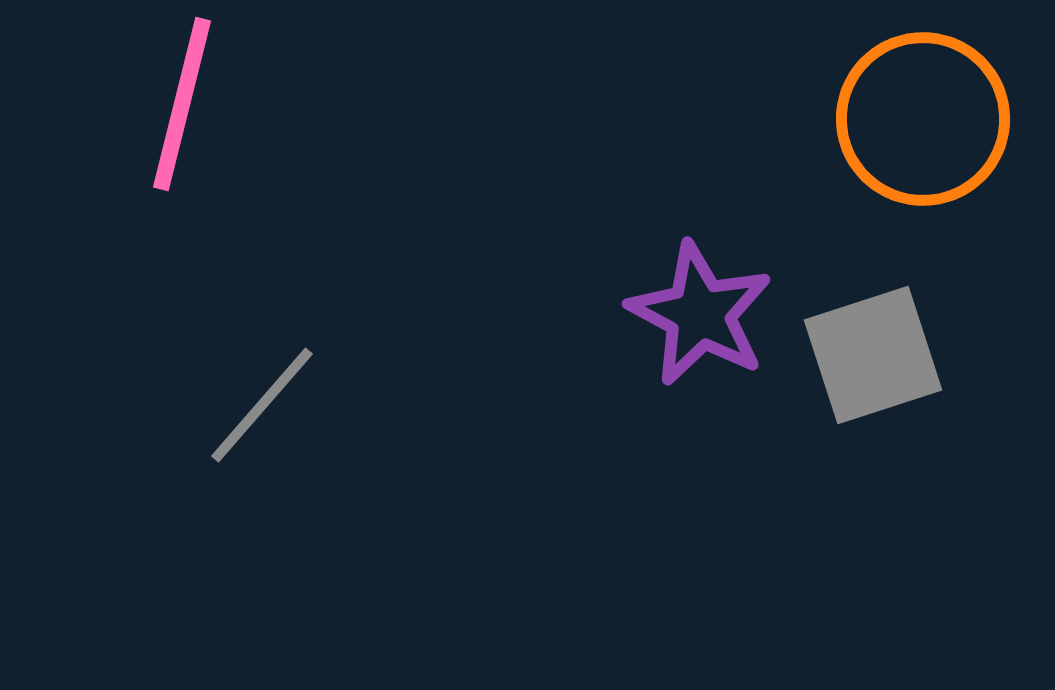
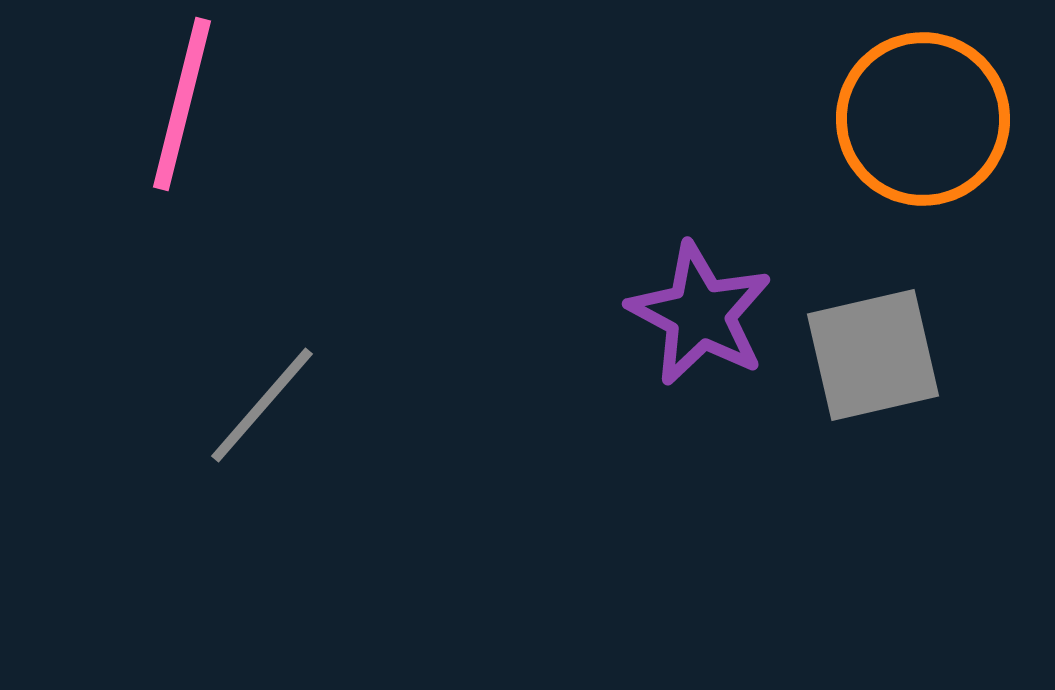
gray square: rotated 5 degrees clockwise
